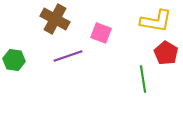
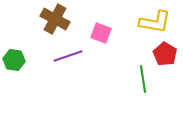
yellow L-shape: moved 1 px left, 1 px down
red pentagon: moved 1 px left, 1 px down
